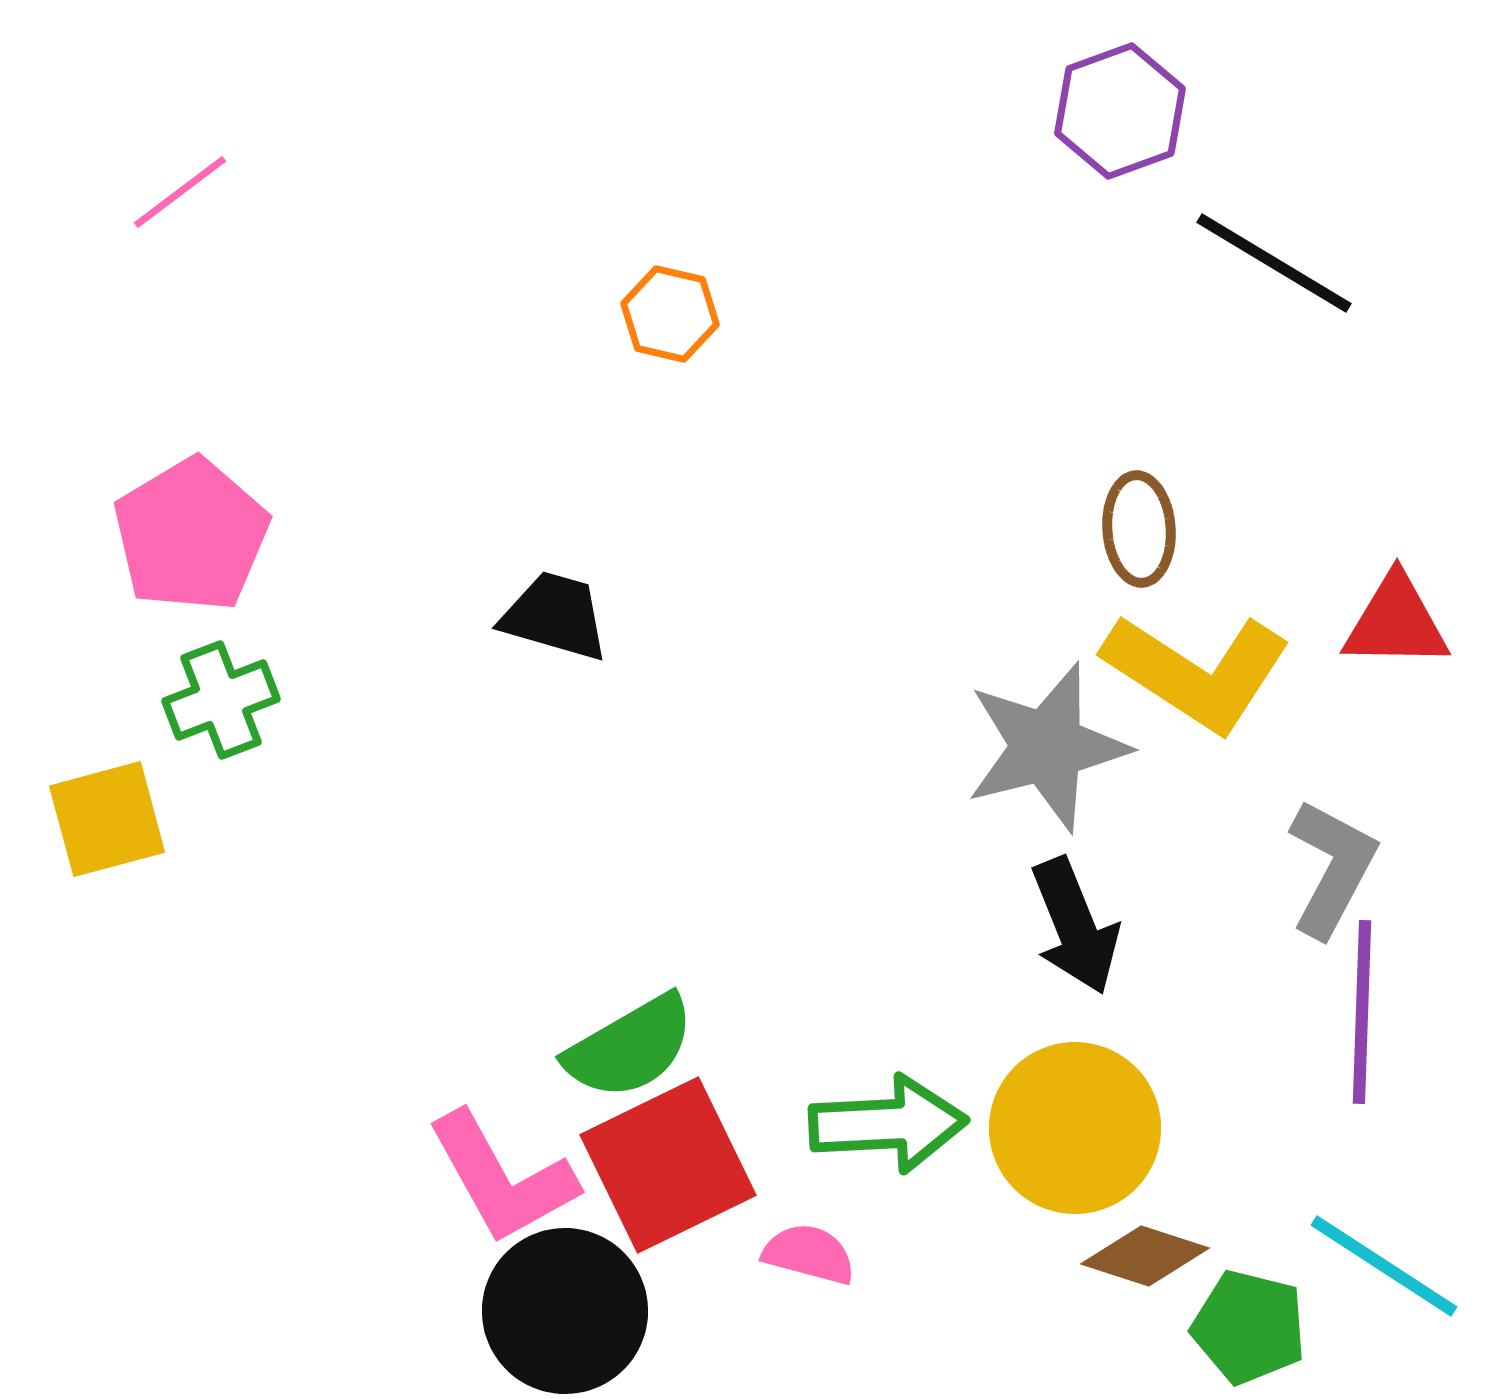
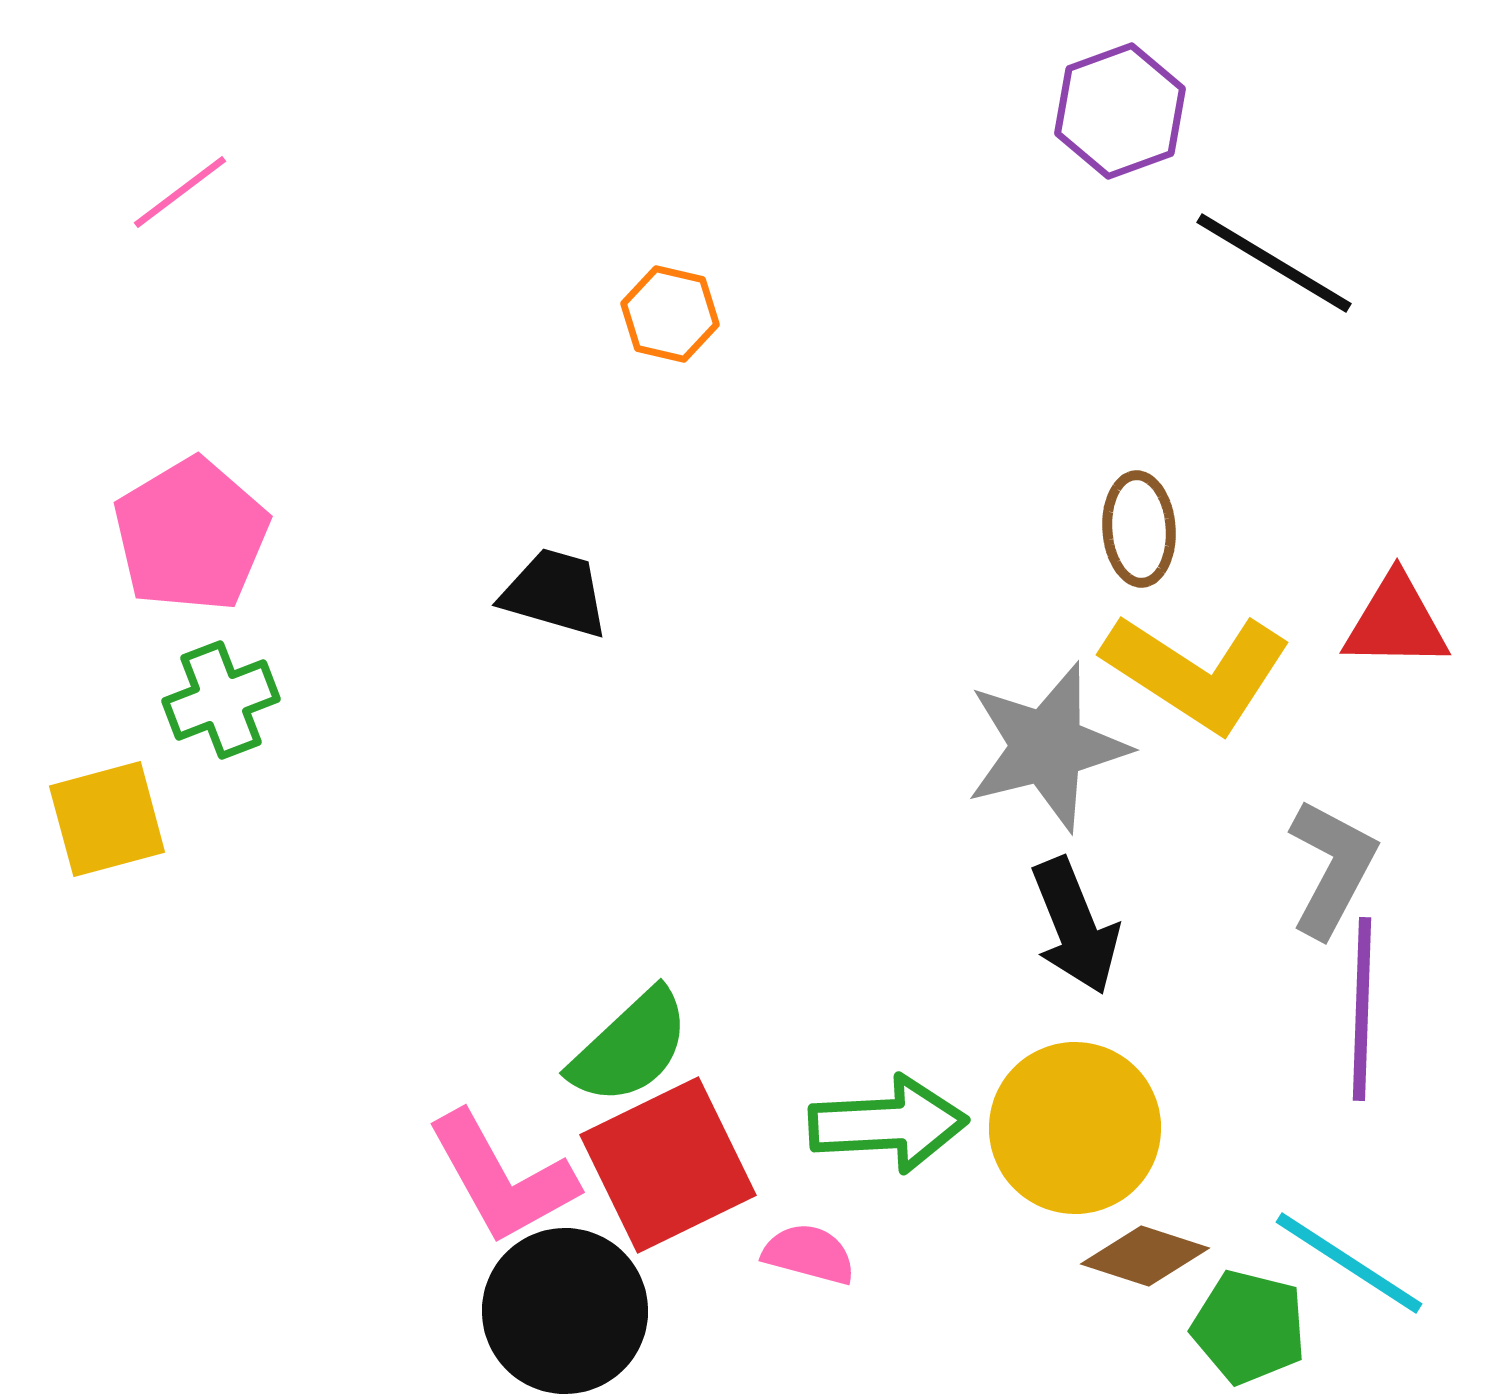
black trapezoid: moved 23 px up
purple line: moved 3 px up
green semicircle: rotated 13 degrees counterclockwise
cyan line: moved 35 px left, 3 px up
